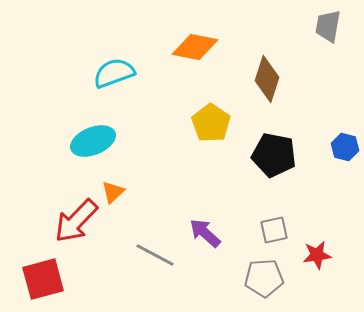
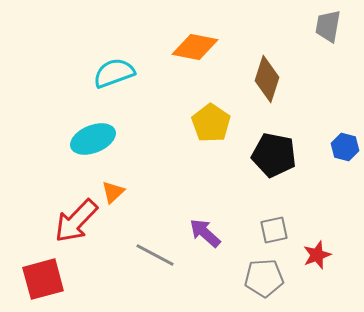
cyan ellipse: moved 2 px up
red star: rotated 12 degrees counterclockwise
